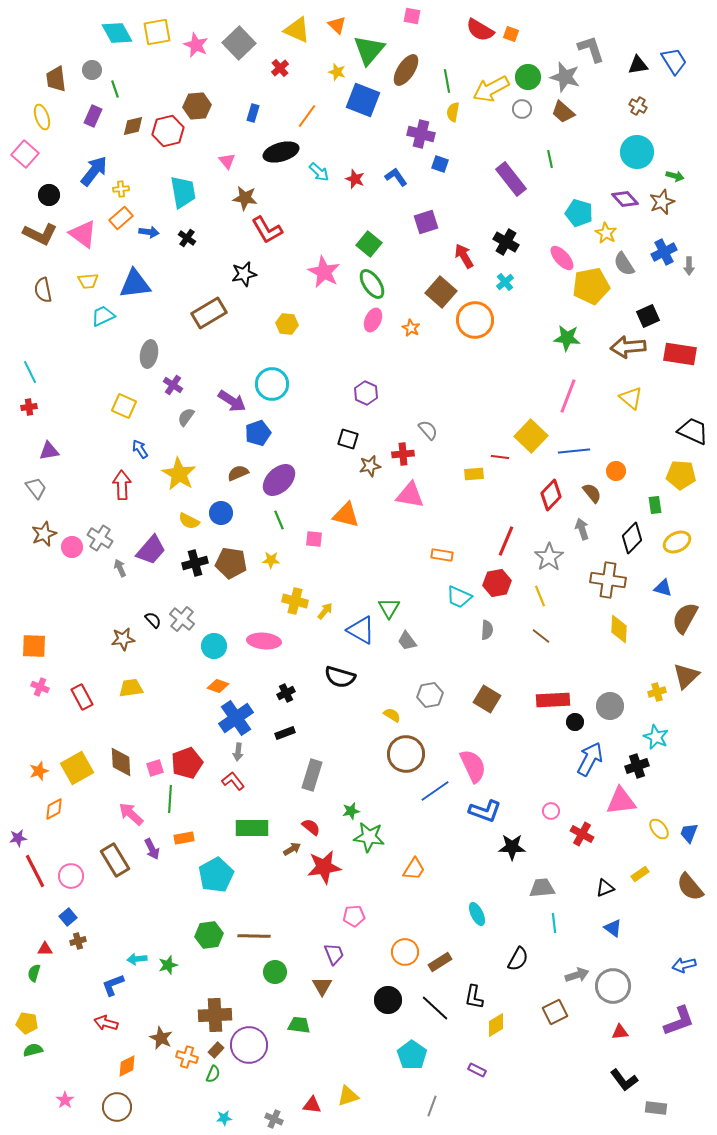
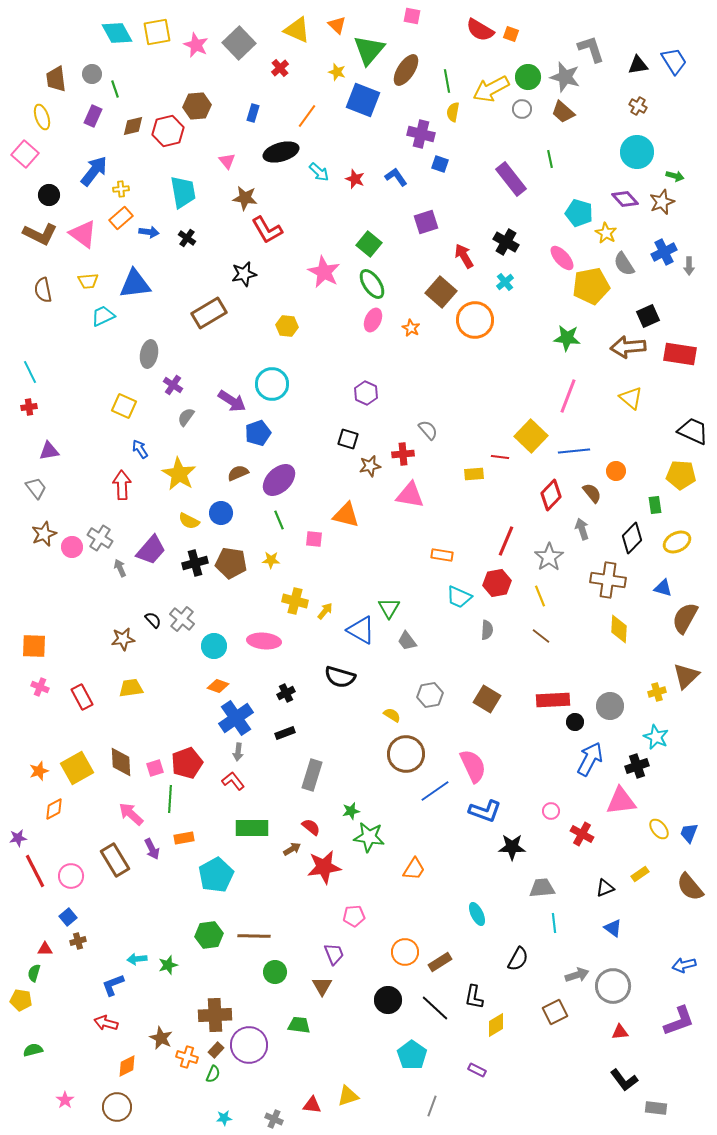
gray circle at (92, 70): moved 4 px down
yellow hexagon at (287, 324): moved 2 px down
yellow pentagon at (27, 1023): moved 6 px left, 23 px up
